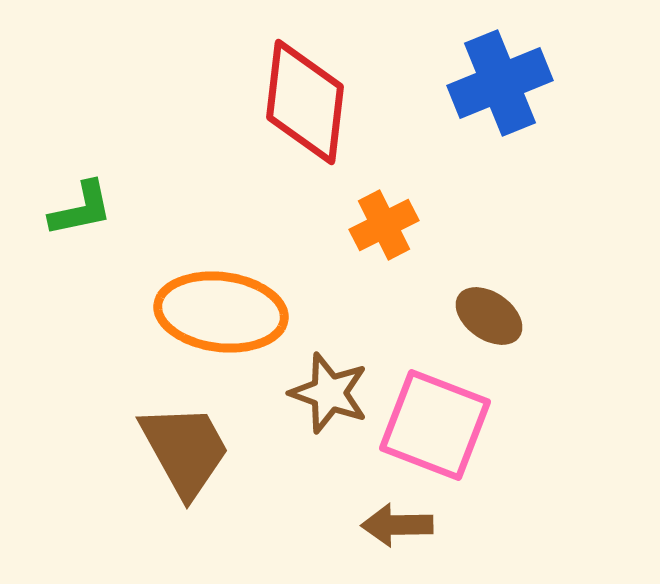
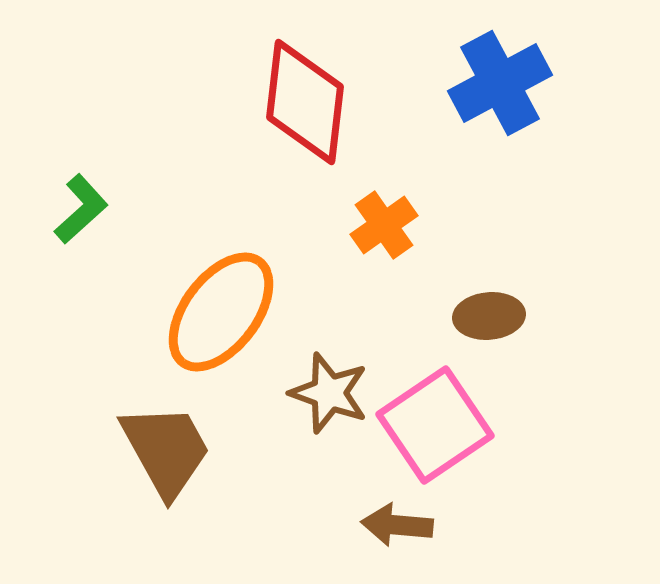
blue cross: rotated 6 degrees counterclockwise
green L-shape: rotated 30 degrees counterclockwise
orange cross: rotated 8 degrees counterclockwise
orange ellipse: rotated 60 degrees counterclockwise
brown ellipse: rotated 40 degrees counterclockwise
pink square: rotated 35 degrees clockwise
brown trapezoid: moved 19 px left
brown arrow: rotated 6 degrees clockwise
